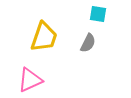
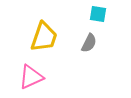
gray semicircle: moved 1 px right
pink triangle: moved 1 px right, 3 px up
